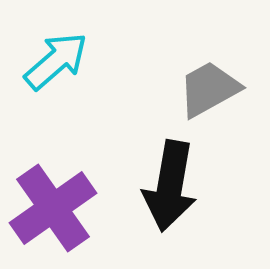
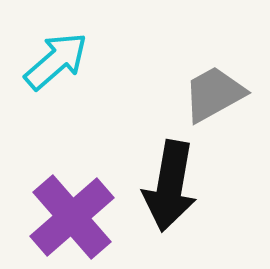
gray trapezoid: moved 5 px right, 5 px down
purple cross: moved 19 px right, 9 px down; rotated 6 degrees counterclockwise
